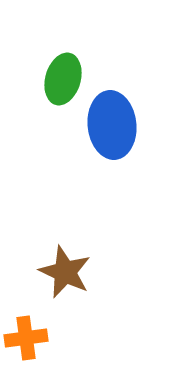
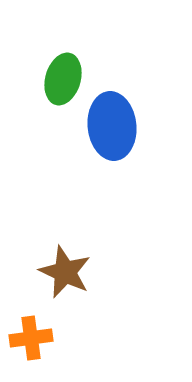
blue ellipse: moved 1 px down
orange cross: moved 5 px right
